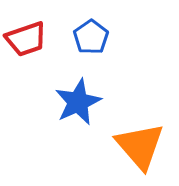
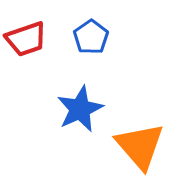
blue star: moved 2 px right, 7 px down
